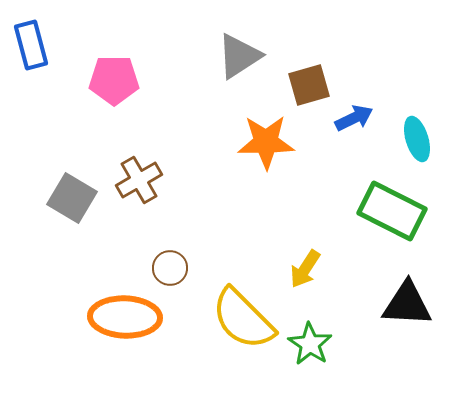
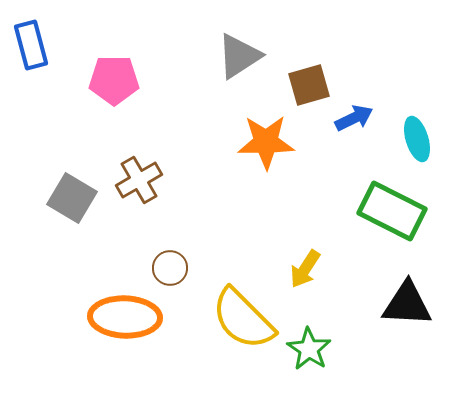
green star: moved 1 px left, 5 px down
